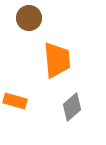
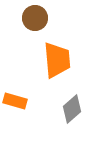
brown circle: moved 6 px right
gray diamond: moved 2 px down
